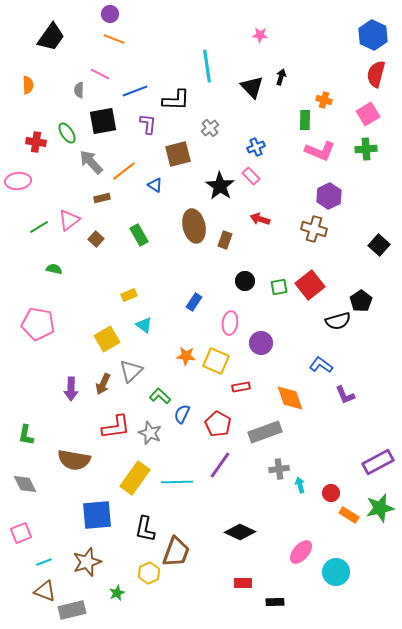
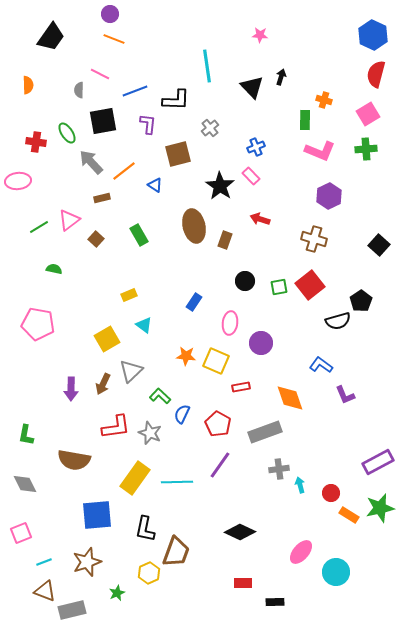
brown cross at (314, 229): moved 10 px down
